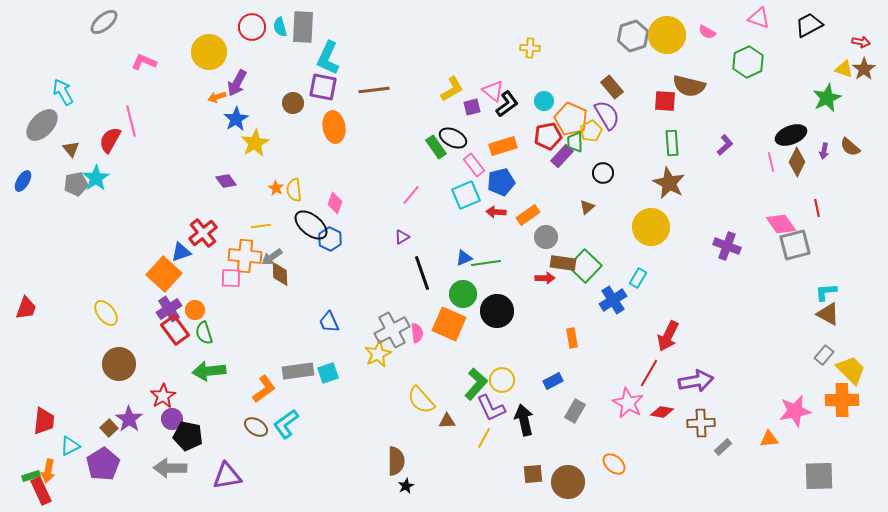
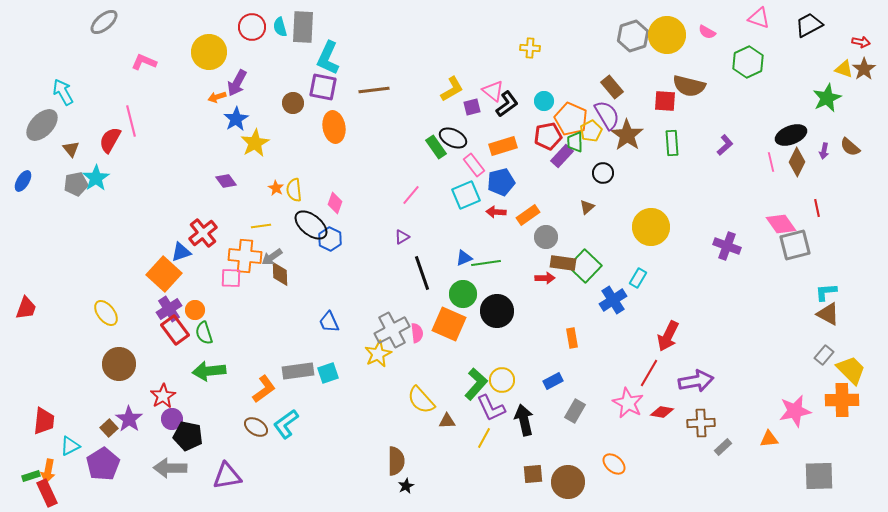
brown star at (669, 183): moved 42 px left, 48 px up; rotated 8 degrees clockwise
red rectangle at (41, 491): moved 6 px right, 2 px down
